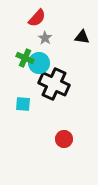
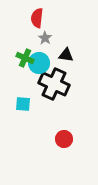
red semicircle: rotated 144 degrees clockwise
black triangle: moved 16 px left, 18 px down
